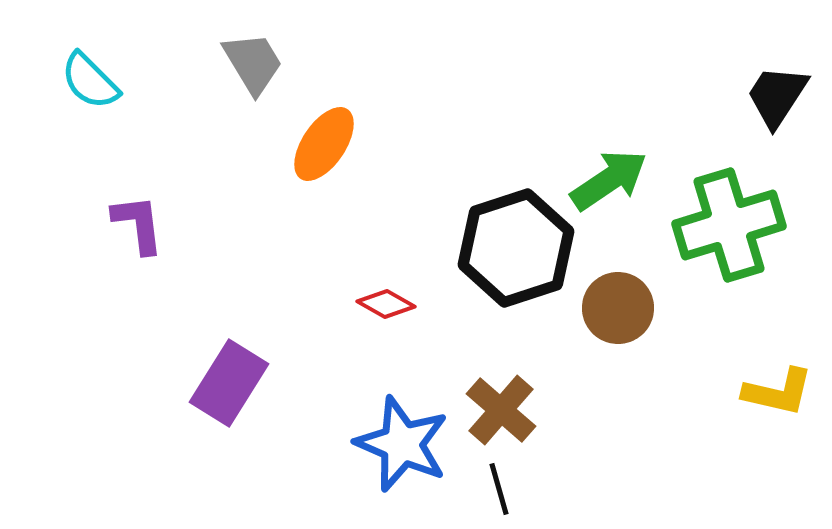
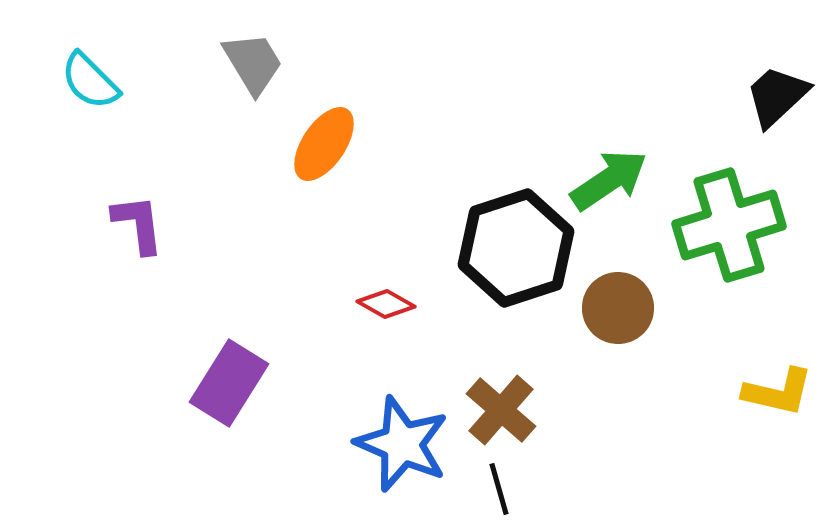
black trapezoid: rotated 14 degrees clockwise
